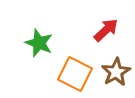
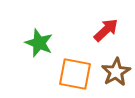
orange square: rotated 16 degrees counterclockwise
